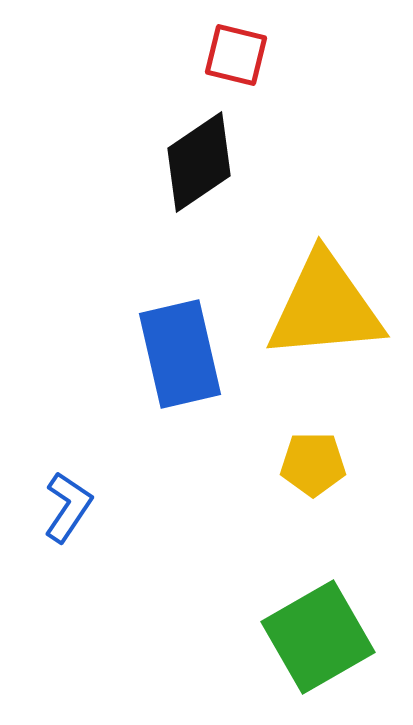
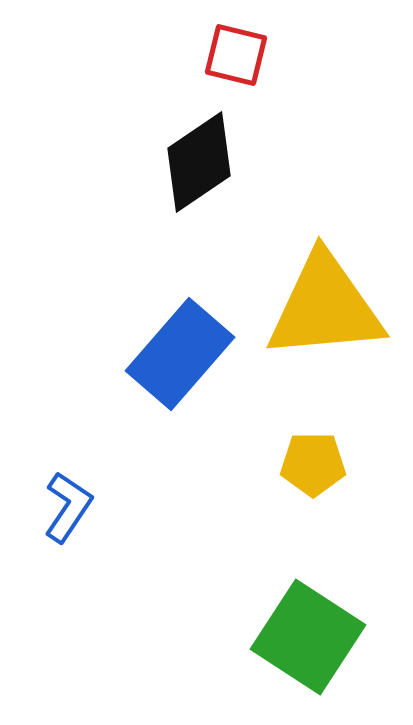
blue rectangle: rotated 54 degrees clockwise
green square: moved 10 px left; rotated 27 degrees counterclockwise
